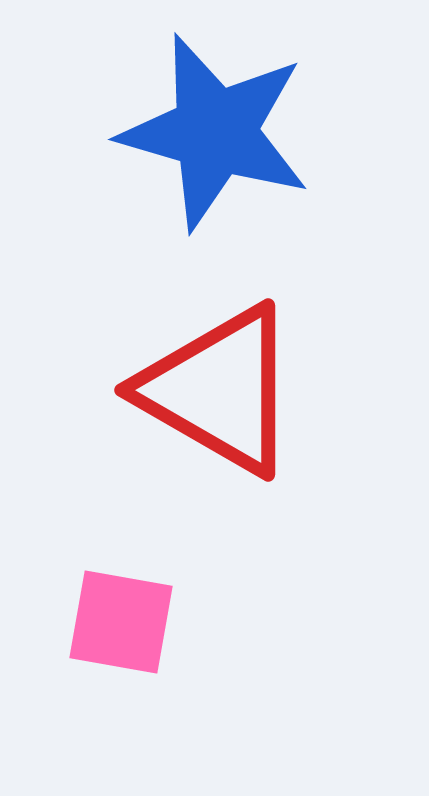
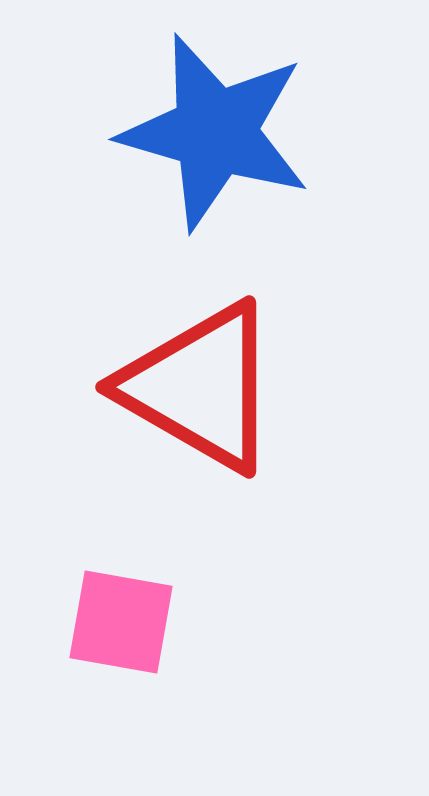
red triangle: moved 19 px left, 3 px up
